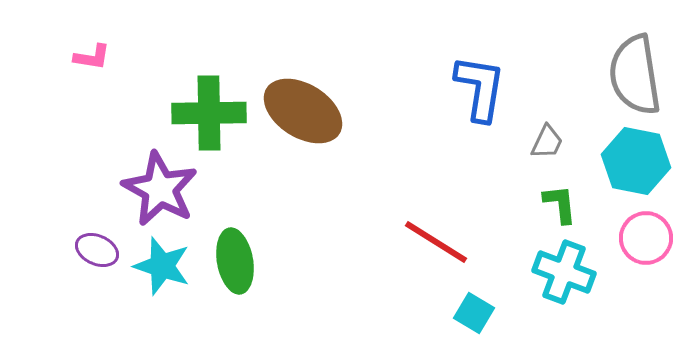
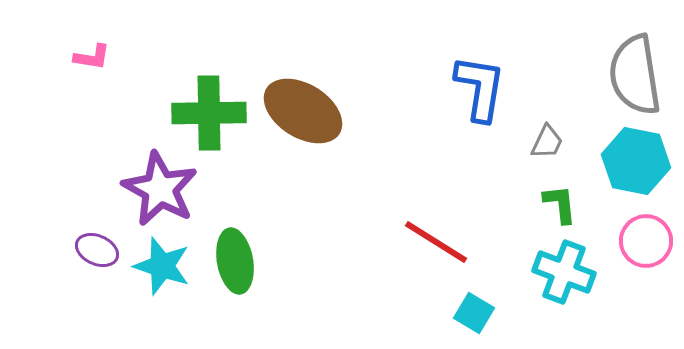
pink circle: moved 3 px down
